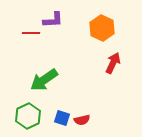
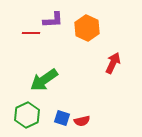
orange hexagon: moved 15 px left
green hexagon: moved 1 px left, 1 px up
red semicircle: moved 1 px down
